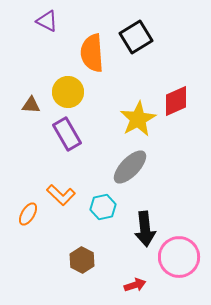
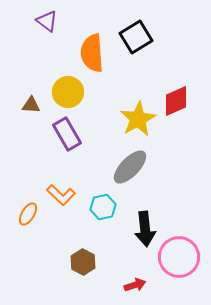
purple triangle: rotated 10 degrees clockwise
brown hexagon: moved 1 px right, 2 px down
